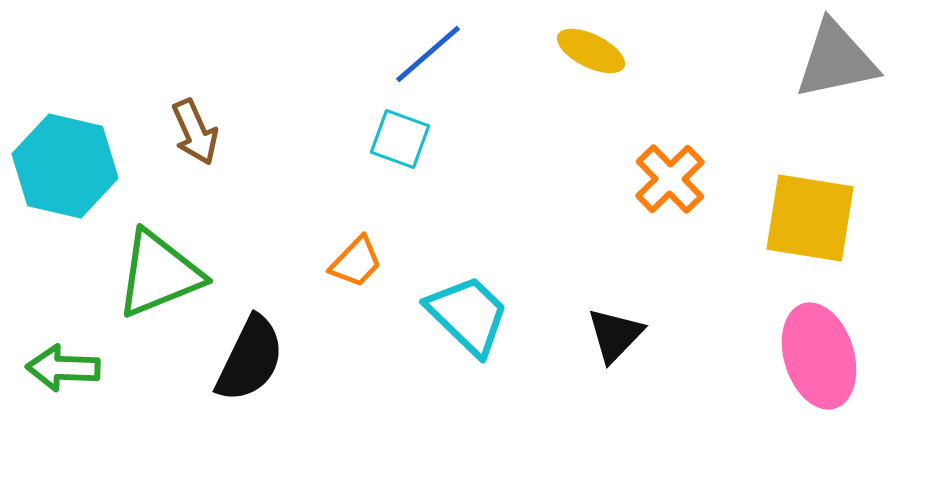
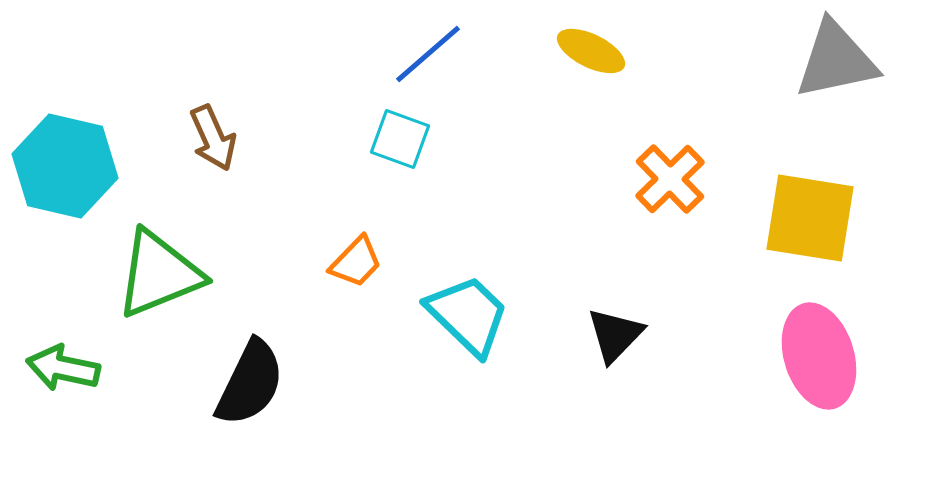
brown arrow: moved 18 px right, 6 px down
black semicircle: moved 24 px down
green arrow: rotated 10 degrees clockwise
